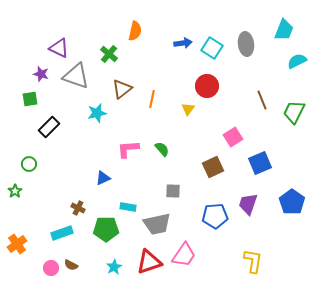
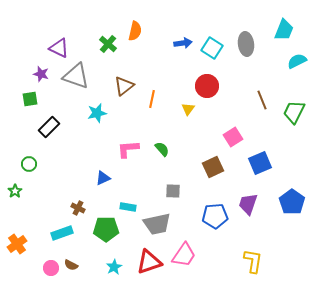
green cross at (109, 54): moved 1 px left, 10 px up
brown triangle at (122, 89): moved 2 px right, 3 px up
